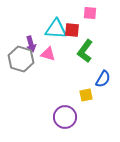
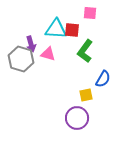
purple circle: moved 12 px right, 1 px down
